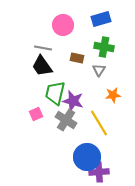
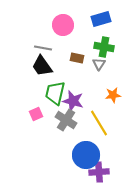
gray triangle: moved 6 px up
blue circle: moved 1 px left, 2 px up
